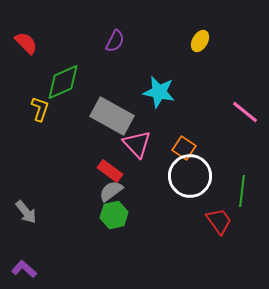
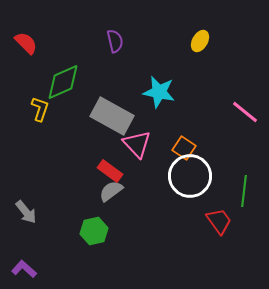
purple semicircle: rotated 40 degrees counterclockwise
green line: moved 2 px right
green hexagon: moved 20 px left, 16 px down
